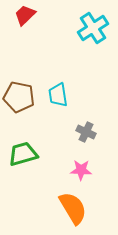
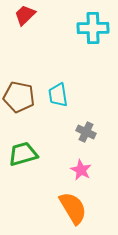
cyan cross: rotated 32 degrees clockwise
pink star: rotated 25 degrees clockwise
